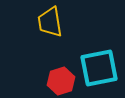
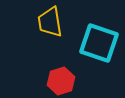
cyan square: moved 25 px up; rotated 30 degrees clockwise
